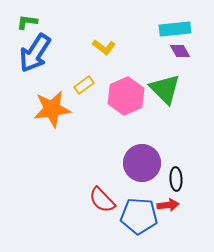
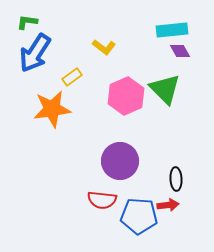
cyan rectangle: moved 3 px left, 1 px down
yellow rectangle: moved 12 px left, 8 px up
purple circle: moved 22 px left, 2 px up
red semicircle: rotated 40 degrees counterclockwise
